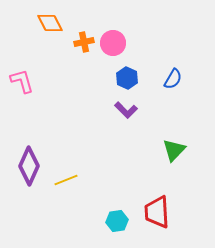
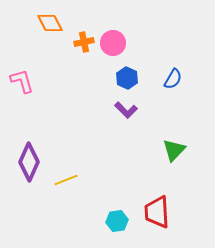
purple diamond: moved 4 px up
